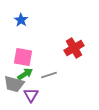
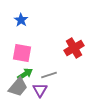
pink square: moved 1 px left, 4 px up
gray trapezoid: moved 4 px right, 3 px down; rotated 65 degrees counterclockwise
purple triangle: moved 9 px right, 5 px up
